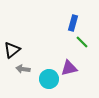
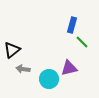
blue rectangle: moved 1 px left, 2 px down
